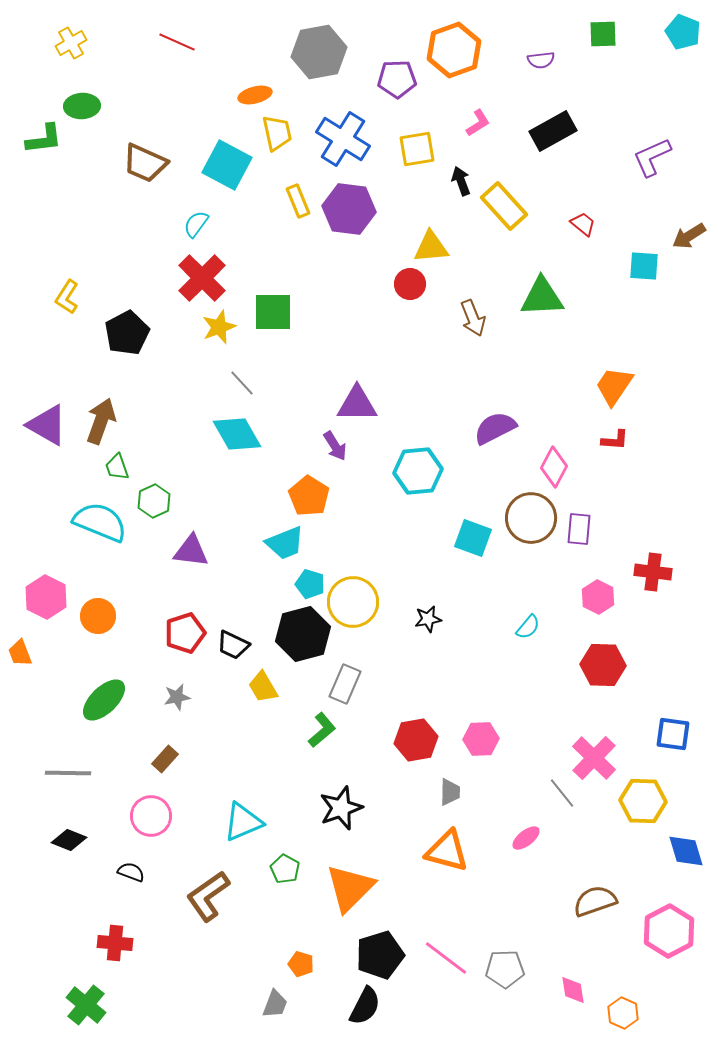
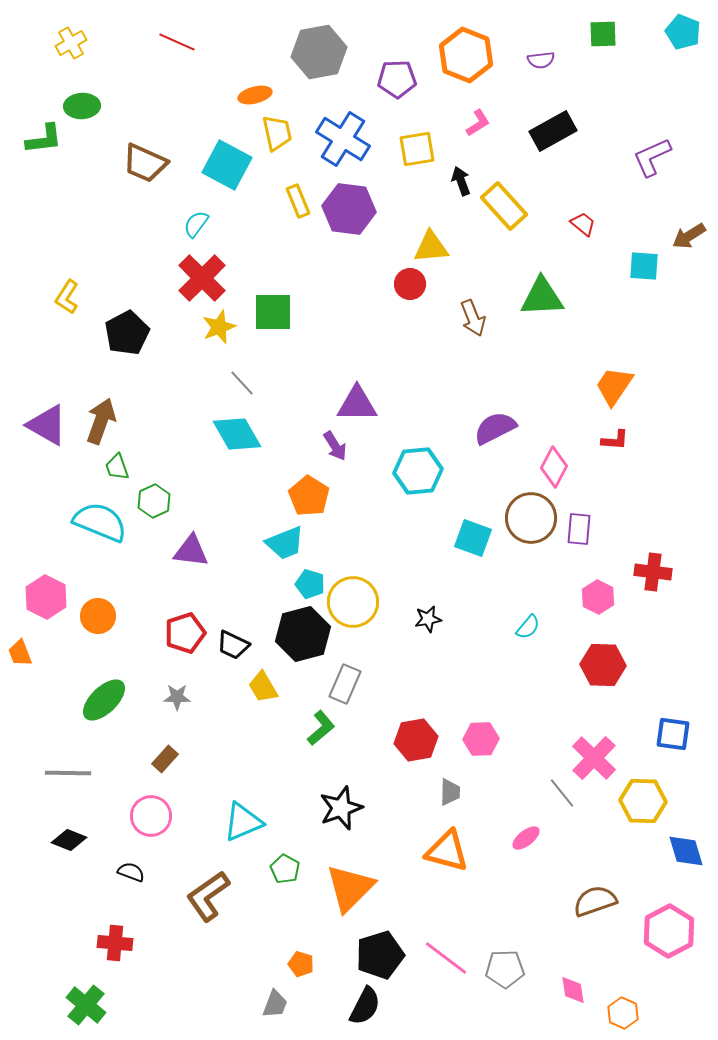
orange hexagon at (454, 50): moved 12 px right, 5 px down; rotated 18 degrees counterclockwise
gray star at (177, 697): rotated 12 degrees clockwise
green L-shape at (322, 730): moved 1 px left, 2 px up
